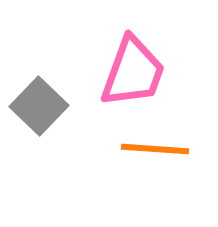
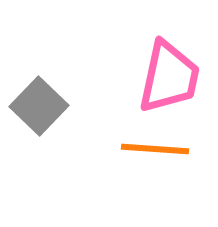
pink trapezoid: moved 36 px right, 5 px down; rotated 8 degrees counterclockwise
